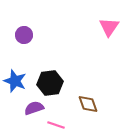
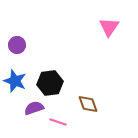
purple circle: moved 7 px left, 10 px down
pink line: moved 2 px right, 3 px up
